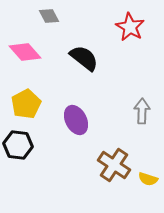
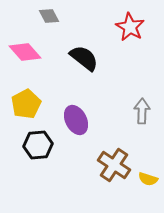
black hexagon: moved 20 px right; rotated 12 degrees counterclockwise
